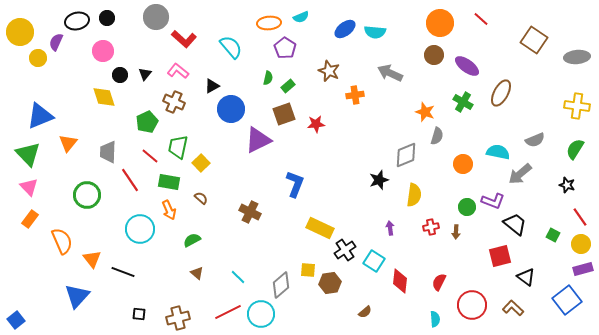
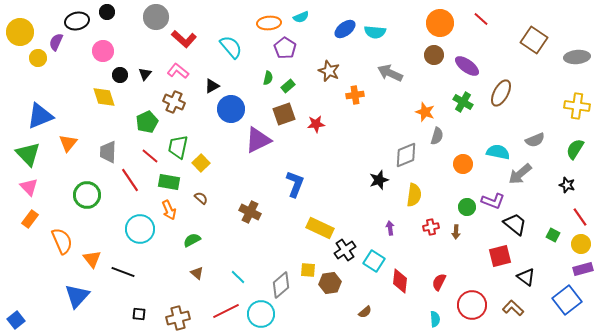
black circle at (107, 18): moved 6 px up
red line at (228, 312): moved 2 px left, 1 px up
